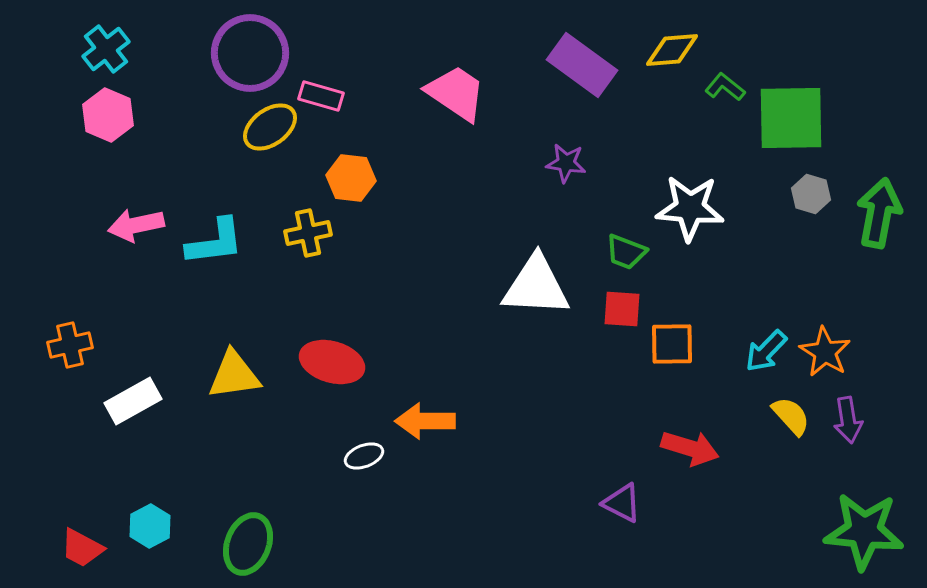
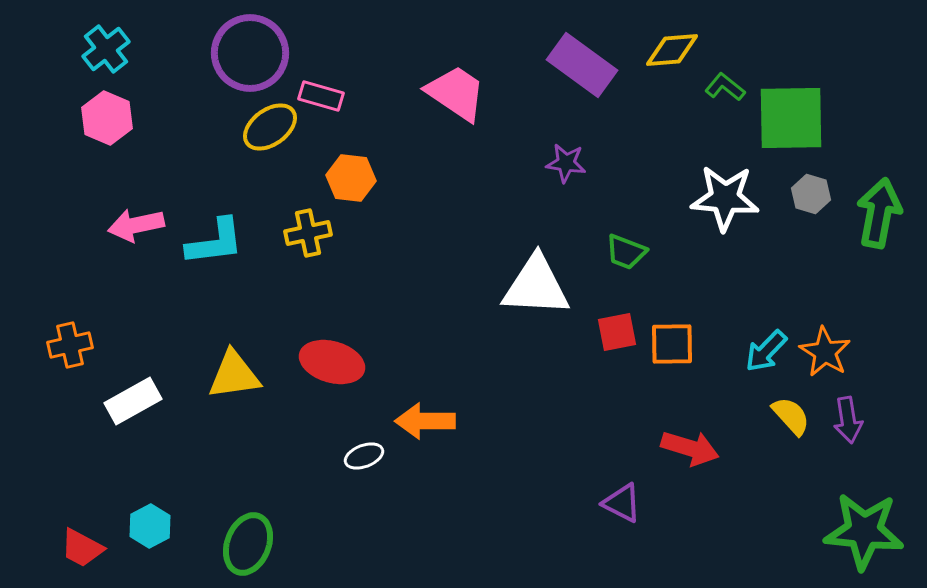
pink hexagon: moved 1 px left, 3 px down
white star: moved 35 px right, 10 px up
red square: moved 5 px left, 23 px down; rotated 15 degrees counterclockwise
